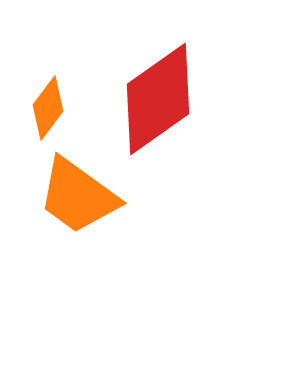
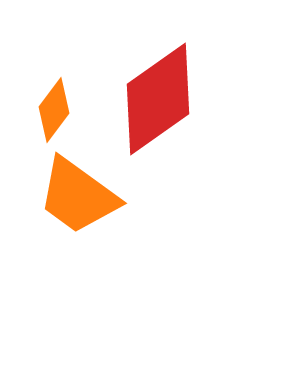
orange diamond: moved 6 px right, 2 px down
